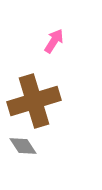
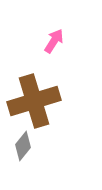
gray diamond: rotated 72 degrees clockwise
